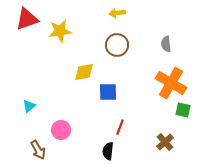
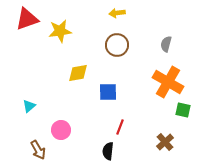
gray semicircle: rotated 21 degrees clockwise
yellow diamond: moved 6 px left, 1 px down
orange cross: moved 3 px left, 1 px up
